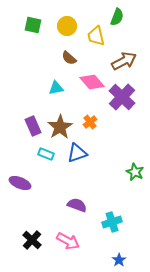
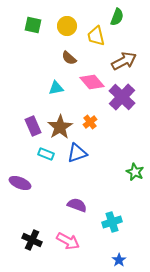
black cross: rotated 18 degrees counterclockwise
